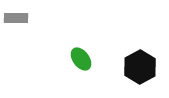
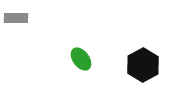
black hexagon: moved 3 px right, 2 px up
